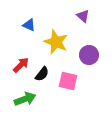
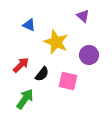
green arrow: rotated 35 degrees counterclockwise
